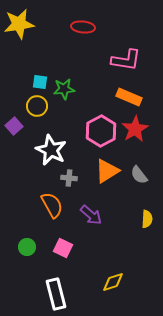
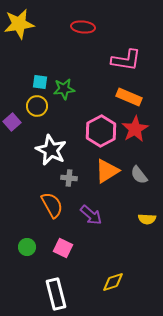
purple square: moved 2 px left, 4 px up
yellow semicircle: rotated 90 degrees clockwise
